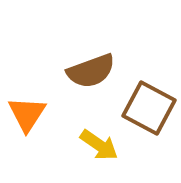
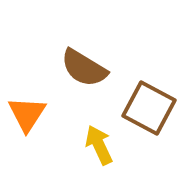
brown semicircle: moved 7 px left, 3 px up; rotated 51 degrees clockwise
yellow arrow: rotated 150 degrees counterclockwise
